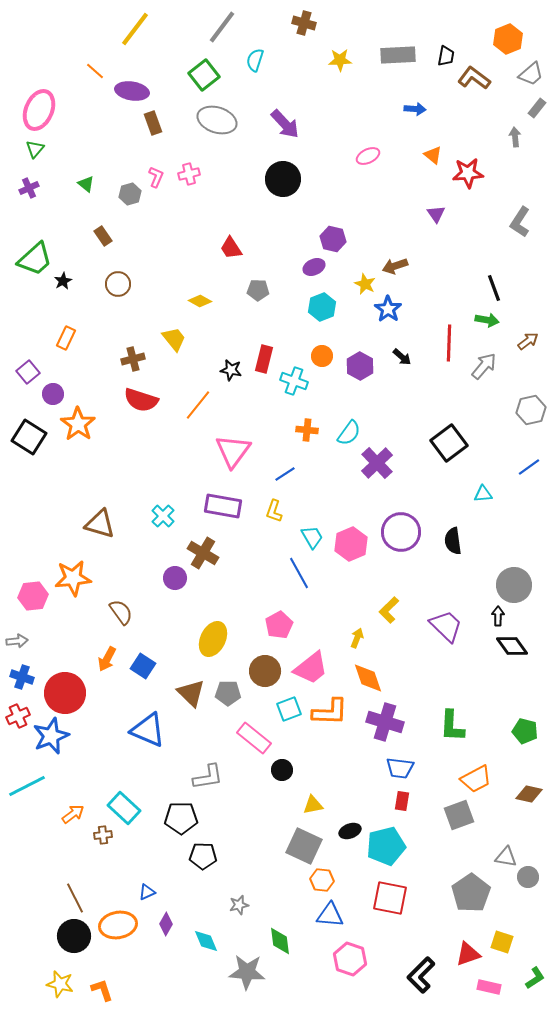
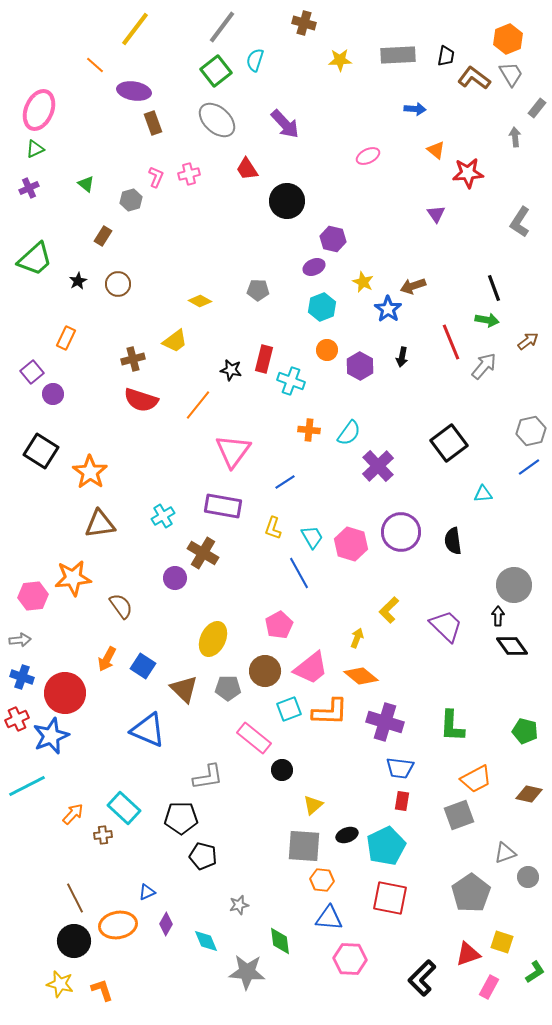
orange line at (95, 71): moved 6 px up
gray trapezoid at (531, 74): moved 20 px left; rotated 80 degrees counterclockwise
green square at (204, 75): moved 12 px right, 4 px up
purple ellipse at (132, 91): moved 2 px right
gray ellipse at (217, 120): rotated 24 degrees clockwise
green triangle at (35, 149): rotated 24 degrees clockwise
orange triangle at (433, 155): moved 3 px right, 5 px up
black circle at (283, 179): moved 4 px right, 22 px down
gray hexagon at (130, 194): moved 1 px right, 6 px down
brown rectangle at (103, 236): rotated 66 degrees clockwise
red trapezoid at (231, 248): moved 16 px right, 79 px up
brown arrow at (395, 266): moved 18 px right, 20 px down
black star at (63, 281): moved 15 px right
yellow star at (365, 284): moved 2 px left, 2 px up
yellow trapezoid at (174, 339): moved 1 px right, 2 px down; rotated 92 degrees clockwise
red line at (449, 343): moved 2 px right, 1 px up; rotated 24 degrees counterclockwise
orange circle at (322, 356): moved 5 px right, 6 px up
black arrow at (402, 357): rotated 60 degrees clockwise
purple square at (28, 372): moved 4 px right
cyan cross at (294, 381): moved 3 px left
gray hexagon at (531, 410): moved 21 px down
orange star at (78, 424): moved 12 px right, 48 px down
orange cross at (307, 430): moved 2 px right
black square at (29, 437): moved 12 px right, 14 px down
purple cross at (377, 463): moved 1 px right, 3 px down
blue line at (285, 474): moved 8 px down
yellow L-shape at (274, 511): moved 1 px left, 17 px down
cyan cross at (163, 516): rotated 15 degrees clockwise
brown triangle at (100, 524): rotated 24 degrees counterclockwise
pink hexagon at (351, 544): rotated 20 degrees counterclockwise
brown semicircle at (121, 612): moved 6 px up
gray arrow at (17, 641): moved 3 px right, 1 px up
orange diamond at (368, 678): moved 7 px left, 2 px up; rotated 32 degrees counterclockwise
brown triangle at (191, 693): moved 7 px left, 4 px up
gray pentagon at (228, 693): moved 5 px up
red cross at (18, 716): moved 1 px left, 3 px down
yellow triangle at (313, 805): rotated 30 degrees counterclockwise
orange arrow at (73, 814): rotated 10 degrees counterclockwise
black ellipse at (350, 831): moved 3 px left, 4 px down
gray square at (304, 846): rotated 21 degrees counterclockwise
cyan pentagon at (386, 846): rotated 12 degrees counterclockwise
black pentagon at (203, 856): rotated 12 degrees clockwise
gray triangle at (506, 857): moved 1 px left, 4 px up; rotated 30 degrees counterclockwise
blue triangle at (330, 915): moved 1 px left, 3 px down
black circle at (74, 936): moved 5 px down
pink hexagon at (350, 959): rotated 16 degrees counterclockwise
black L-shape at (421, 975): moved 1 px right, 3 px down
green L-shape at (535, 978): moved 6 px up
pink rectangle at (489, 987): rotated 75 degrees counterclockwise
